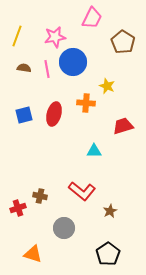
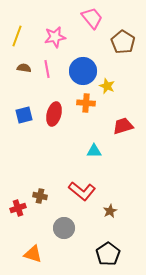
pink trapezoid: rotated 65 degrees counterclockwise
blue circle: moved 10 px right, 9 px down
